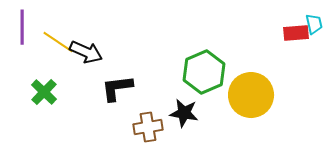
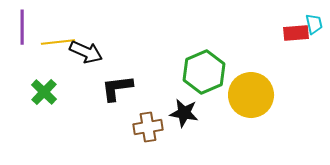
yellow line: rotated 40 degrees counterclockwise
